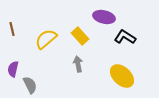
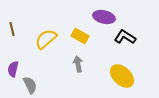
yellow rectangle: rotated 18 degrees counterclockwise
